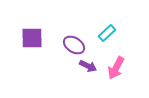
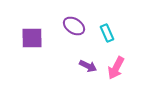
cyan rectangle: rotated 72 degrees counterclockwise
purple ellipse: moved 19 px up
